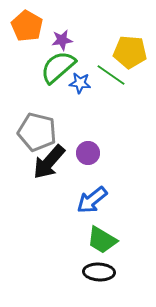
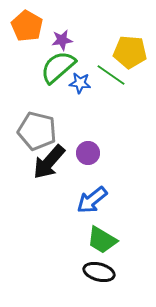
gray pentagon: moved 1 px up
black ellipse: rotated 12 degrees clockwise
